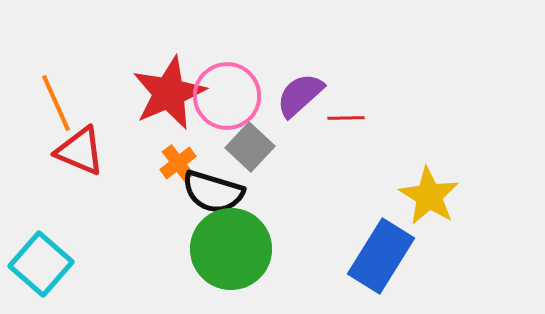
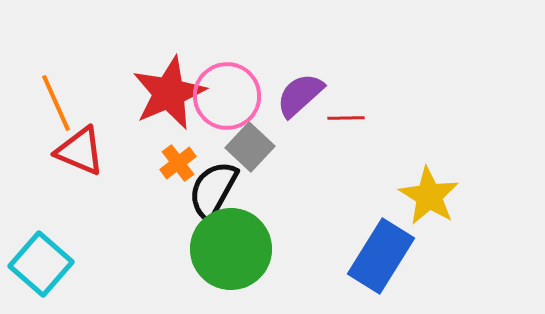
black semicircle: moved 2 px up; rotated 102 degrees clockwise
